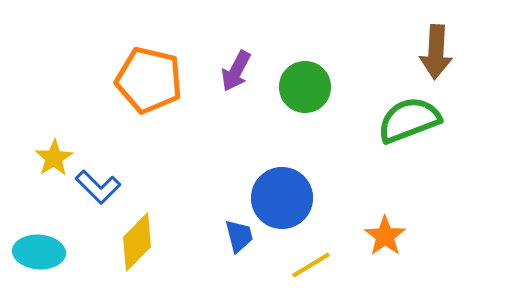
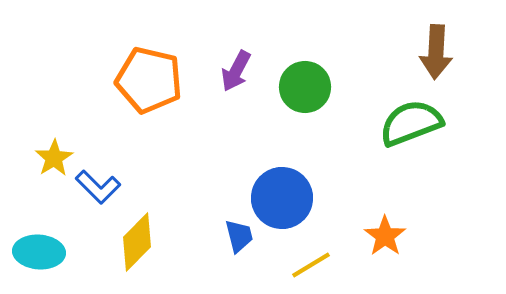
green semicircle: moved 2 px right, 3 px down
